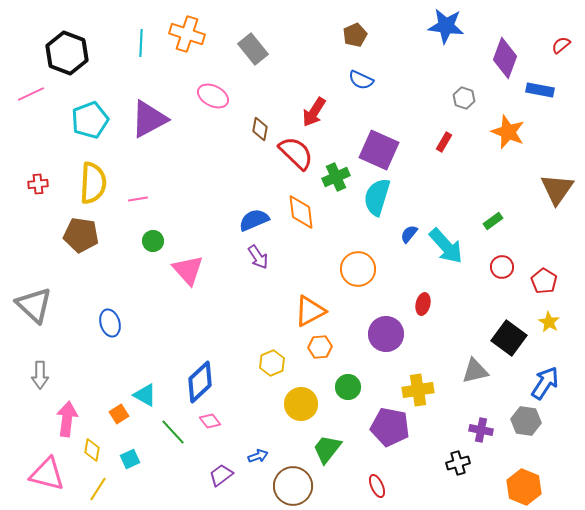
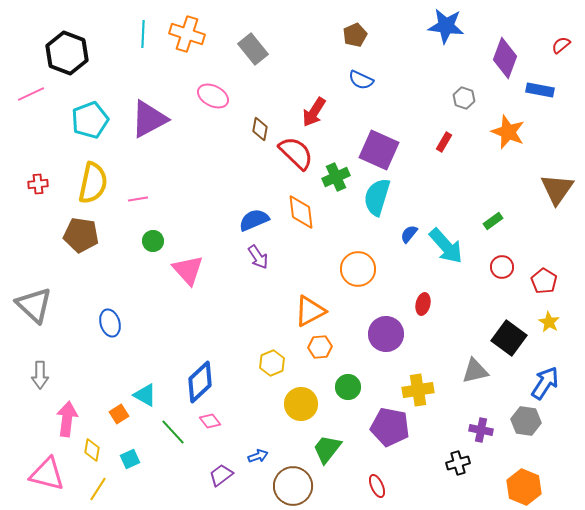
cyan line at (141, 43): moved 2 px right, 9 px up
yellow semicircle at (93, 183): rotated 9 degrees clockwise
